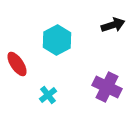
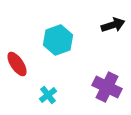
cyan hexagon: moved 1 px right; rotated 8 degrees clockwise
